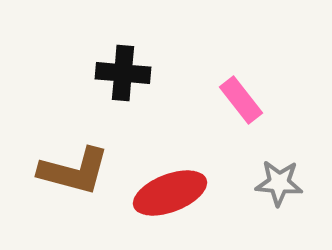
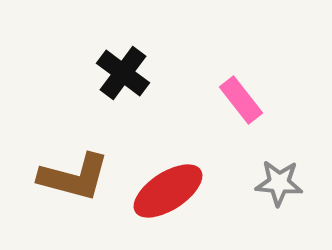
black cross: rotated 32 degrees clockwise
brown L-shape: moved 6 px down
red ellipse: moved 2 px left, 2 px up; rotated 12 degrees counterclockwise
